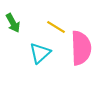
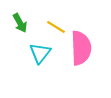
green arrow: moved 7 px right
cyan triangle: rotated 10 degrees counterclockwise
